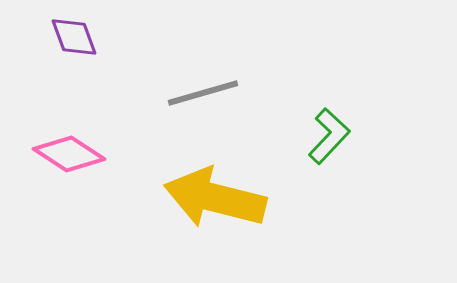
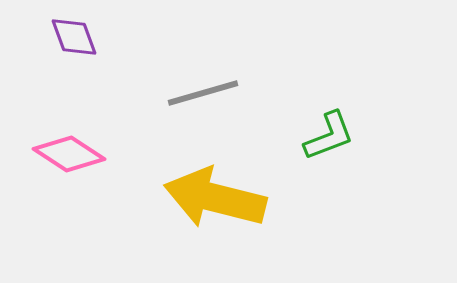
green L-shape: rotated 26 degrees clockwise
